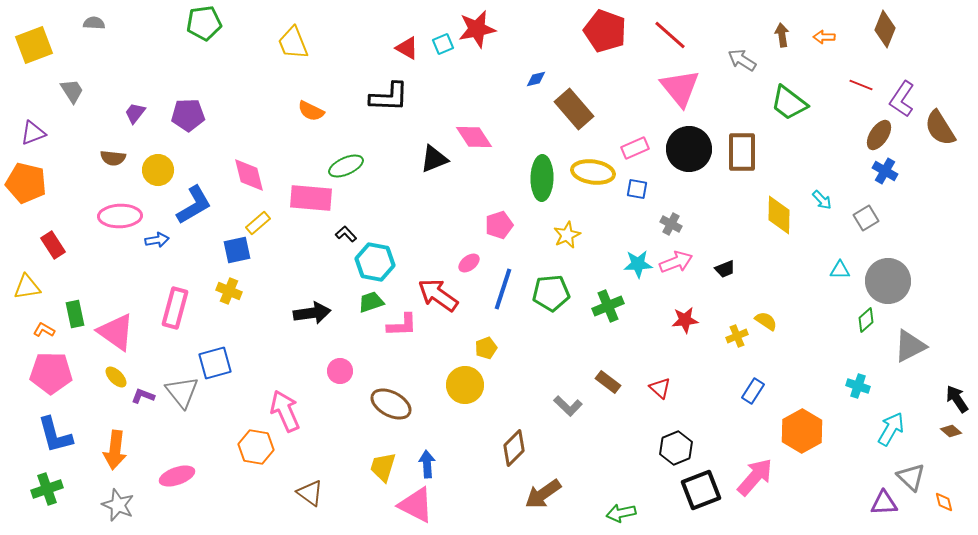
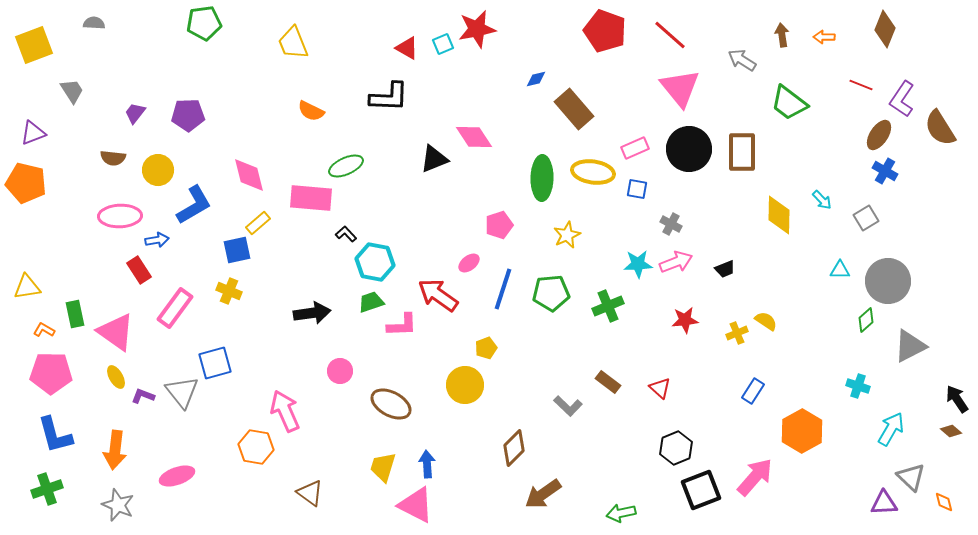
red rectangle at (53, 245): moved 86 px right, 25 px down
pink rectangle at (175, 308): rotated 21 degrees clockwise
yellow cross at (737, 336): moved 3 px up
yellow ellipse at (116, 377): rotated 15 degrees clockwise
